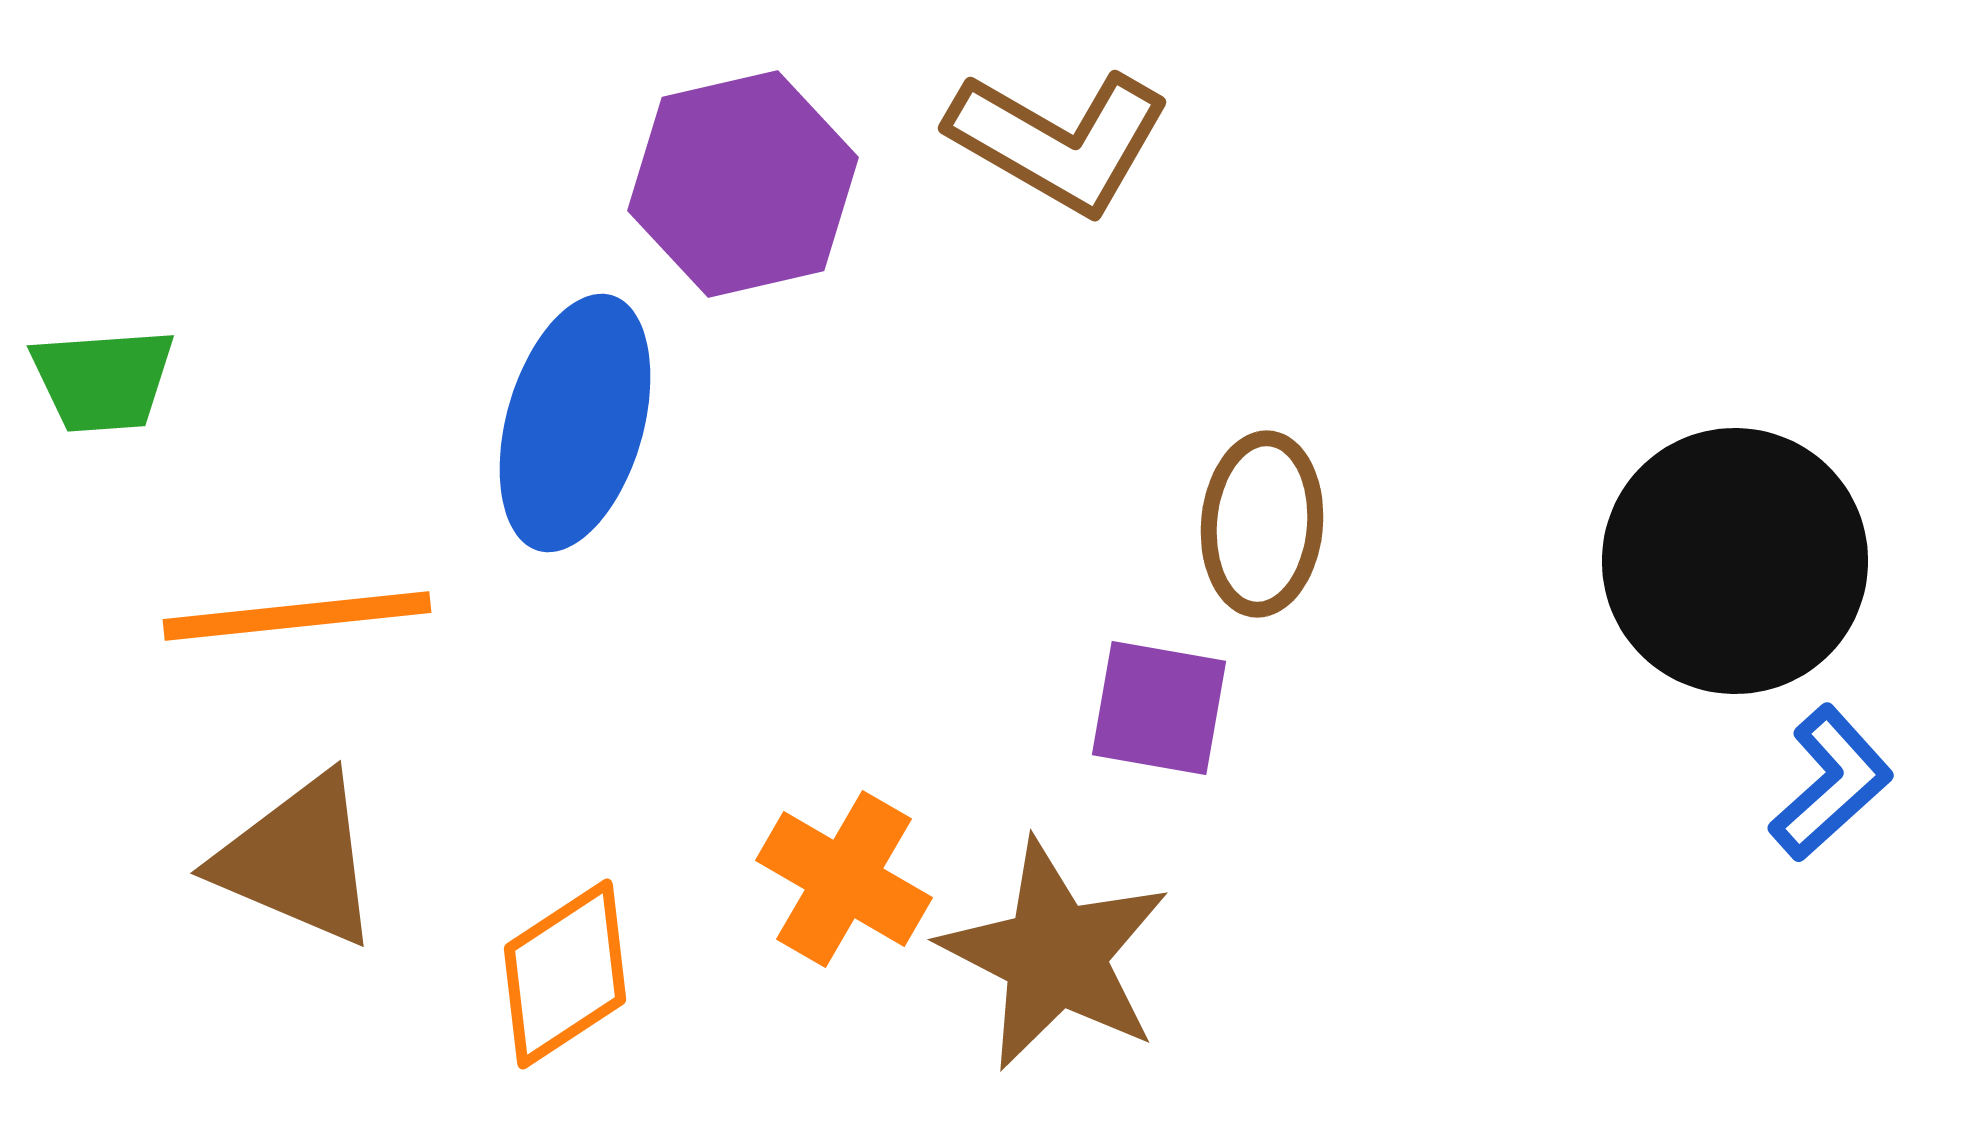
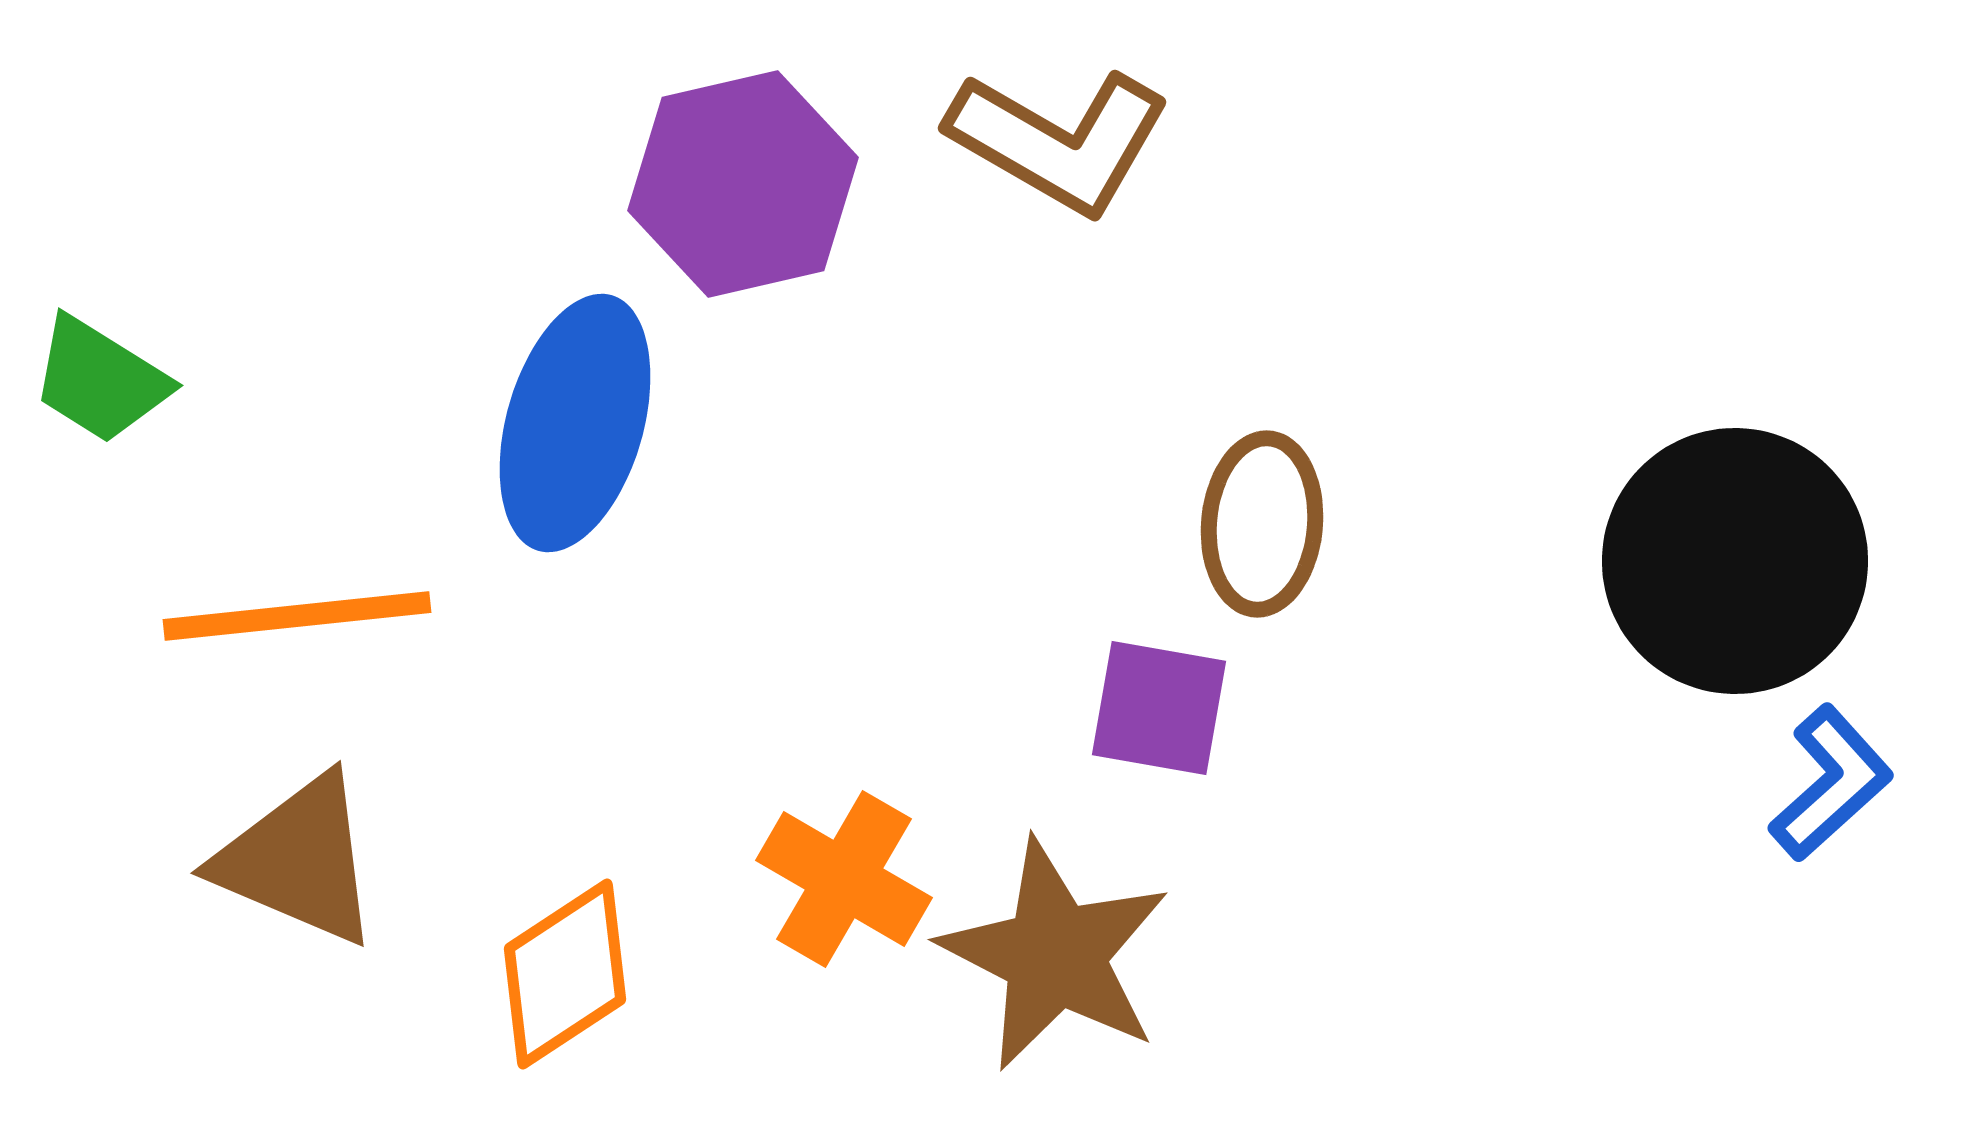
green trapezoid: moved 3 px left; rotated 36 degrees clockwise
